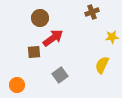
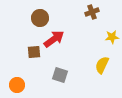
red arrow: moved 1 px right, 1 px down
gray square: rotated 35 degrees counterclockwise
